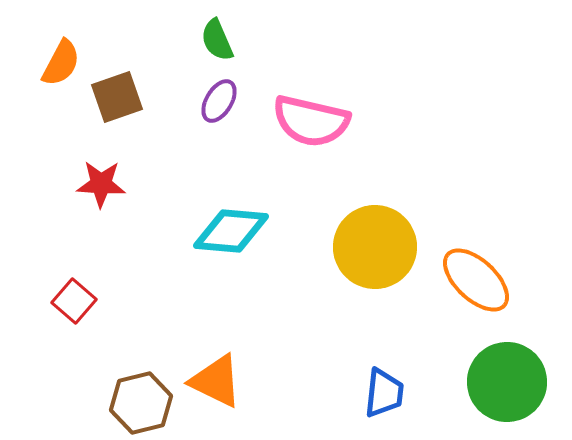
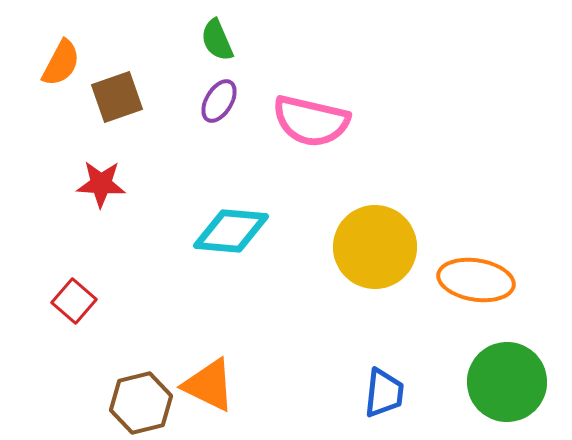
orange ellipse: rotated 34 degrees counterclockwise
orange triangle: moved 7 px left, 4 px down
